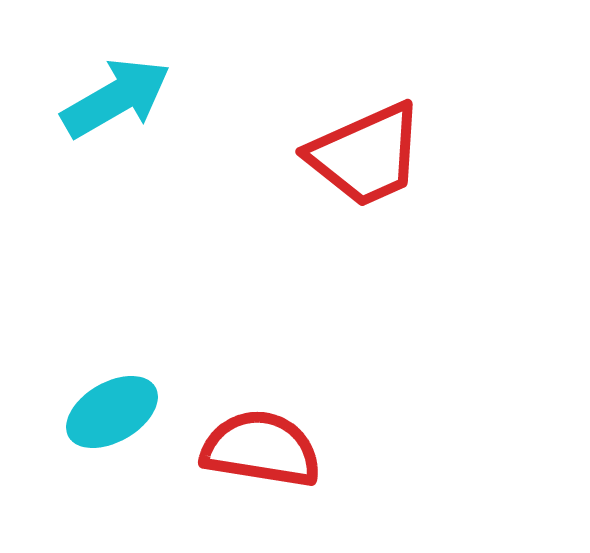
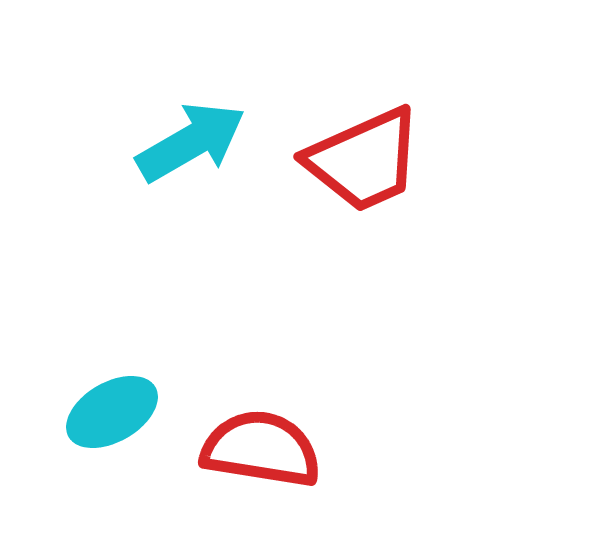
cyan arrow: moved 75 px right, 44 px down
red trapezoid: moved 2 px left, 5 px down
